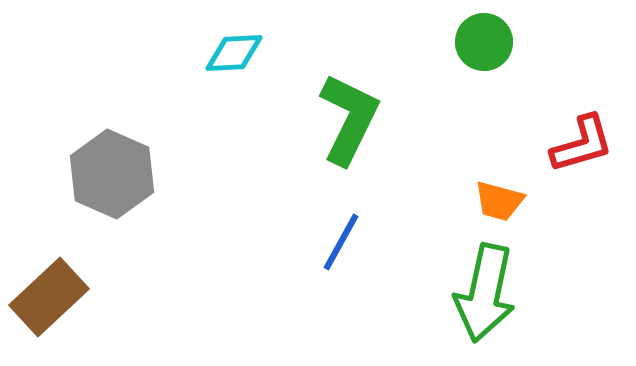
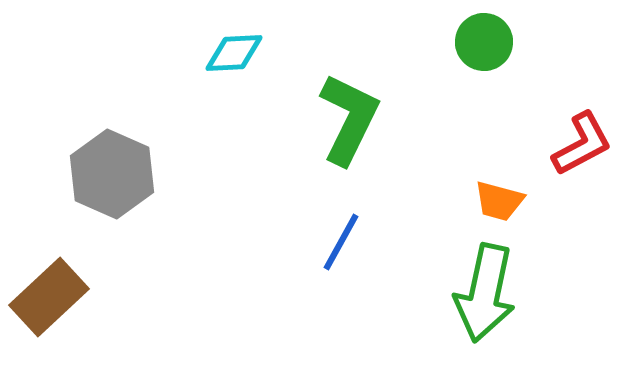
red L-shape: rotated 12 degrees counterclockwise
